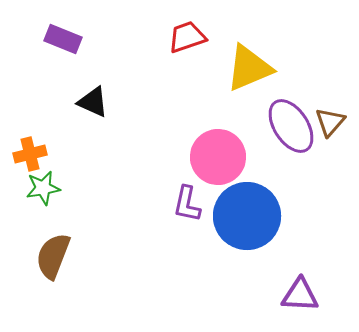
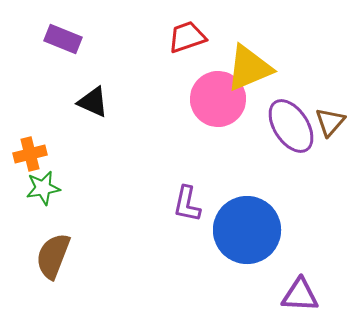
pink circle: moved 58 px up
blue circle: moved 14 px down
